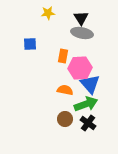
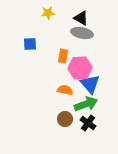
black triangle: rotated 28 degrees counterclockwise
